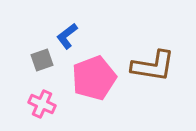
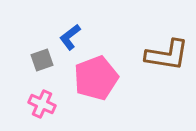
blue L-shape: moved 3 px right, 1 px down
brown L-shape: moved 14 px right, 11 px up
pink pentagon: moved 2 px right
